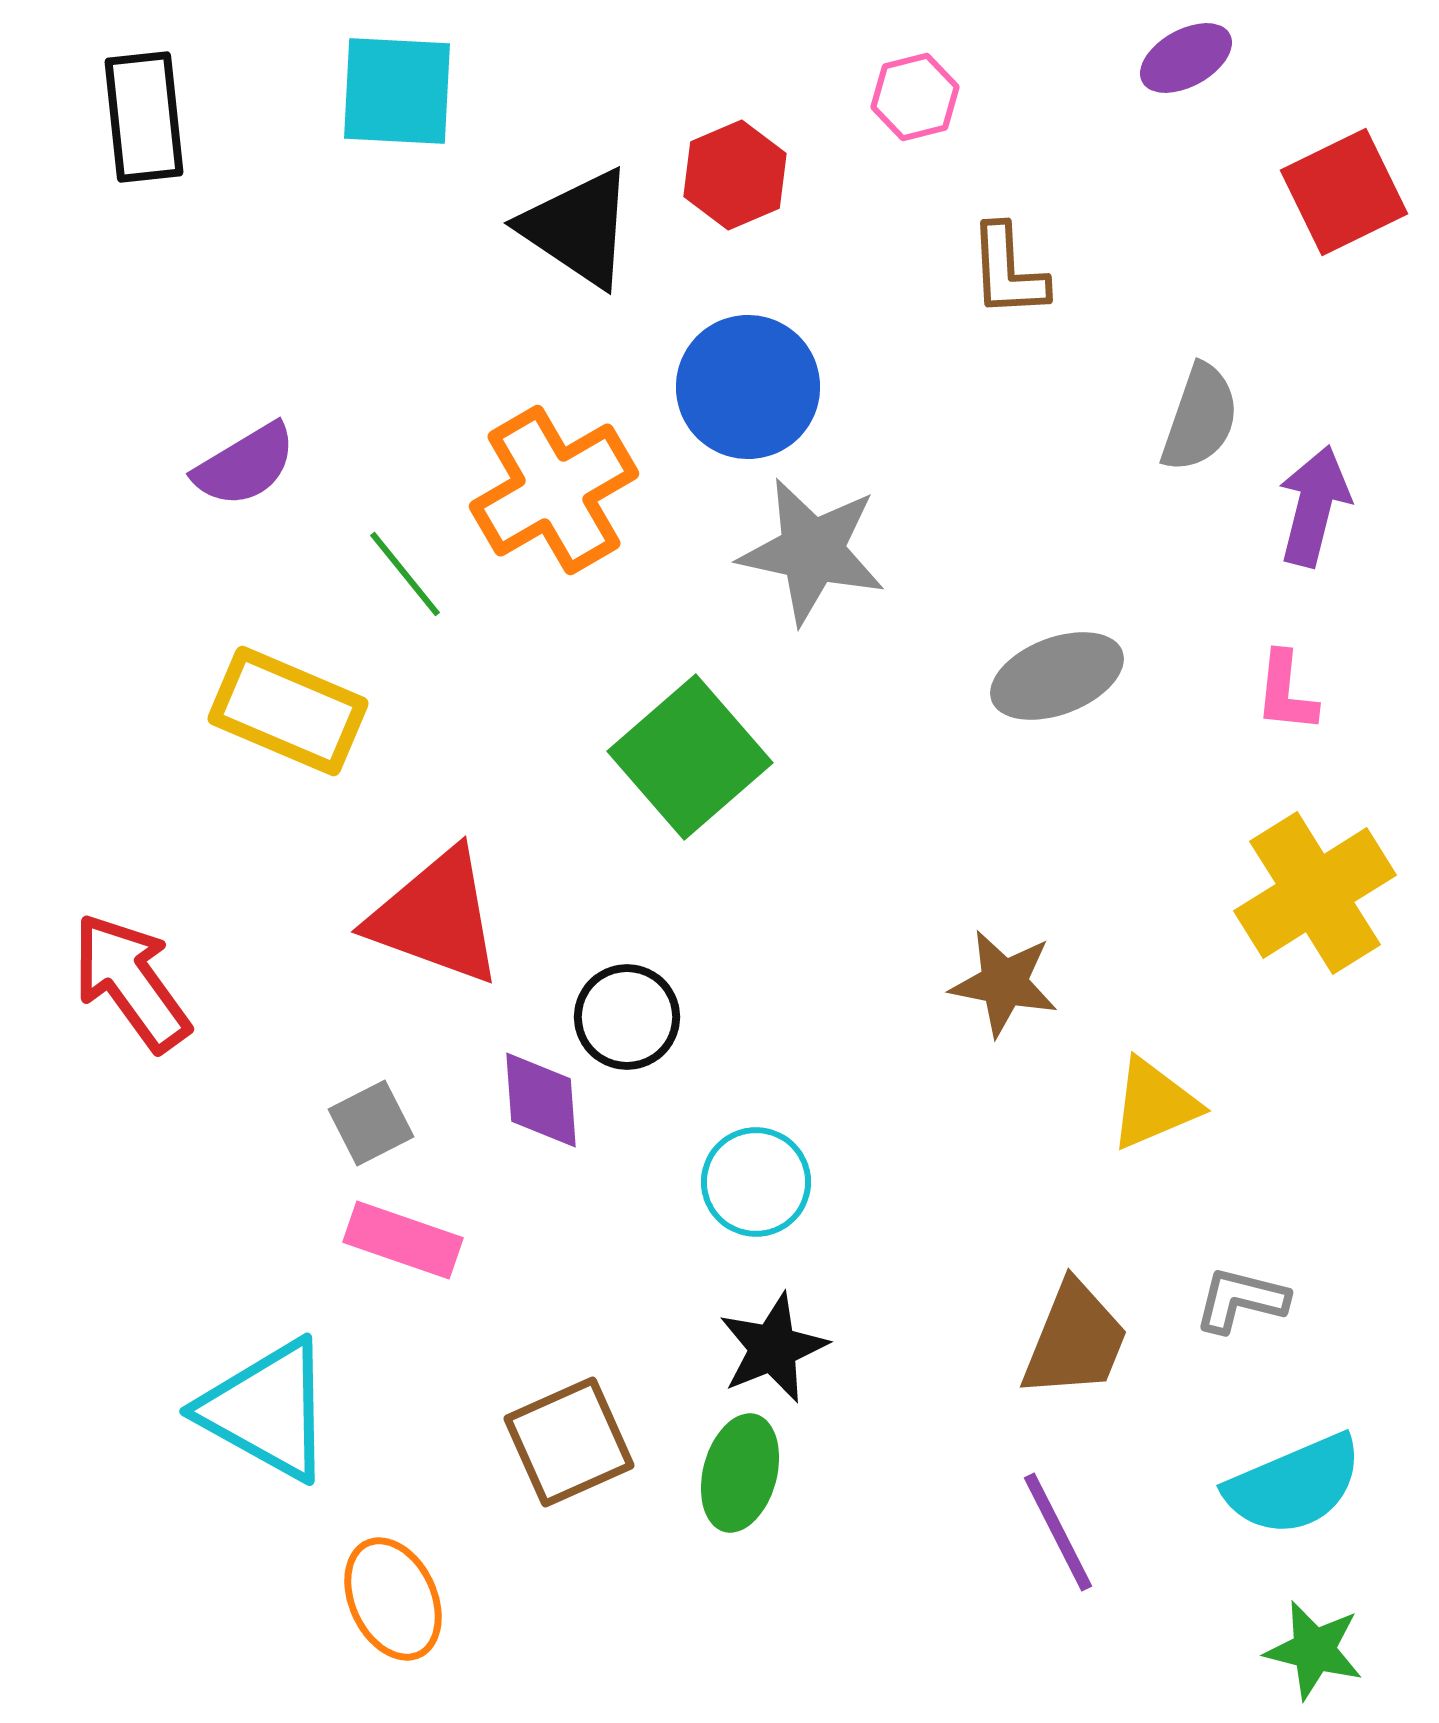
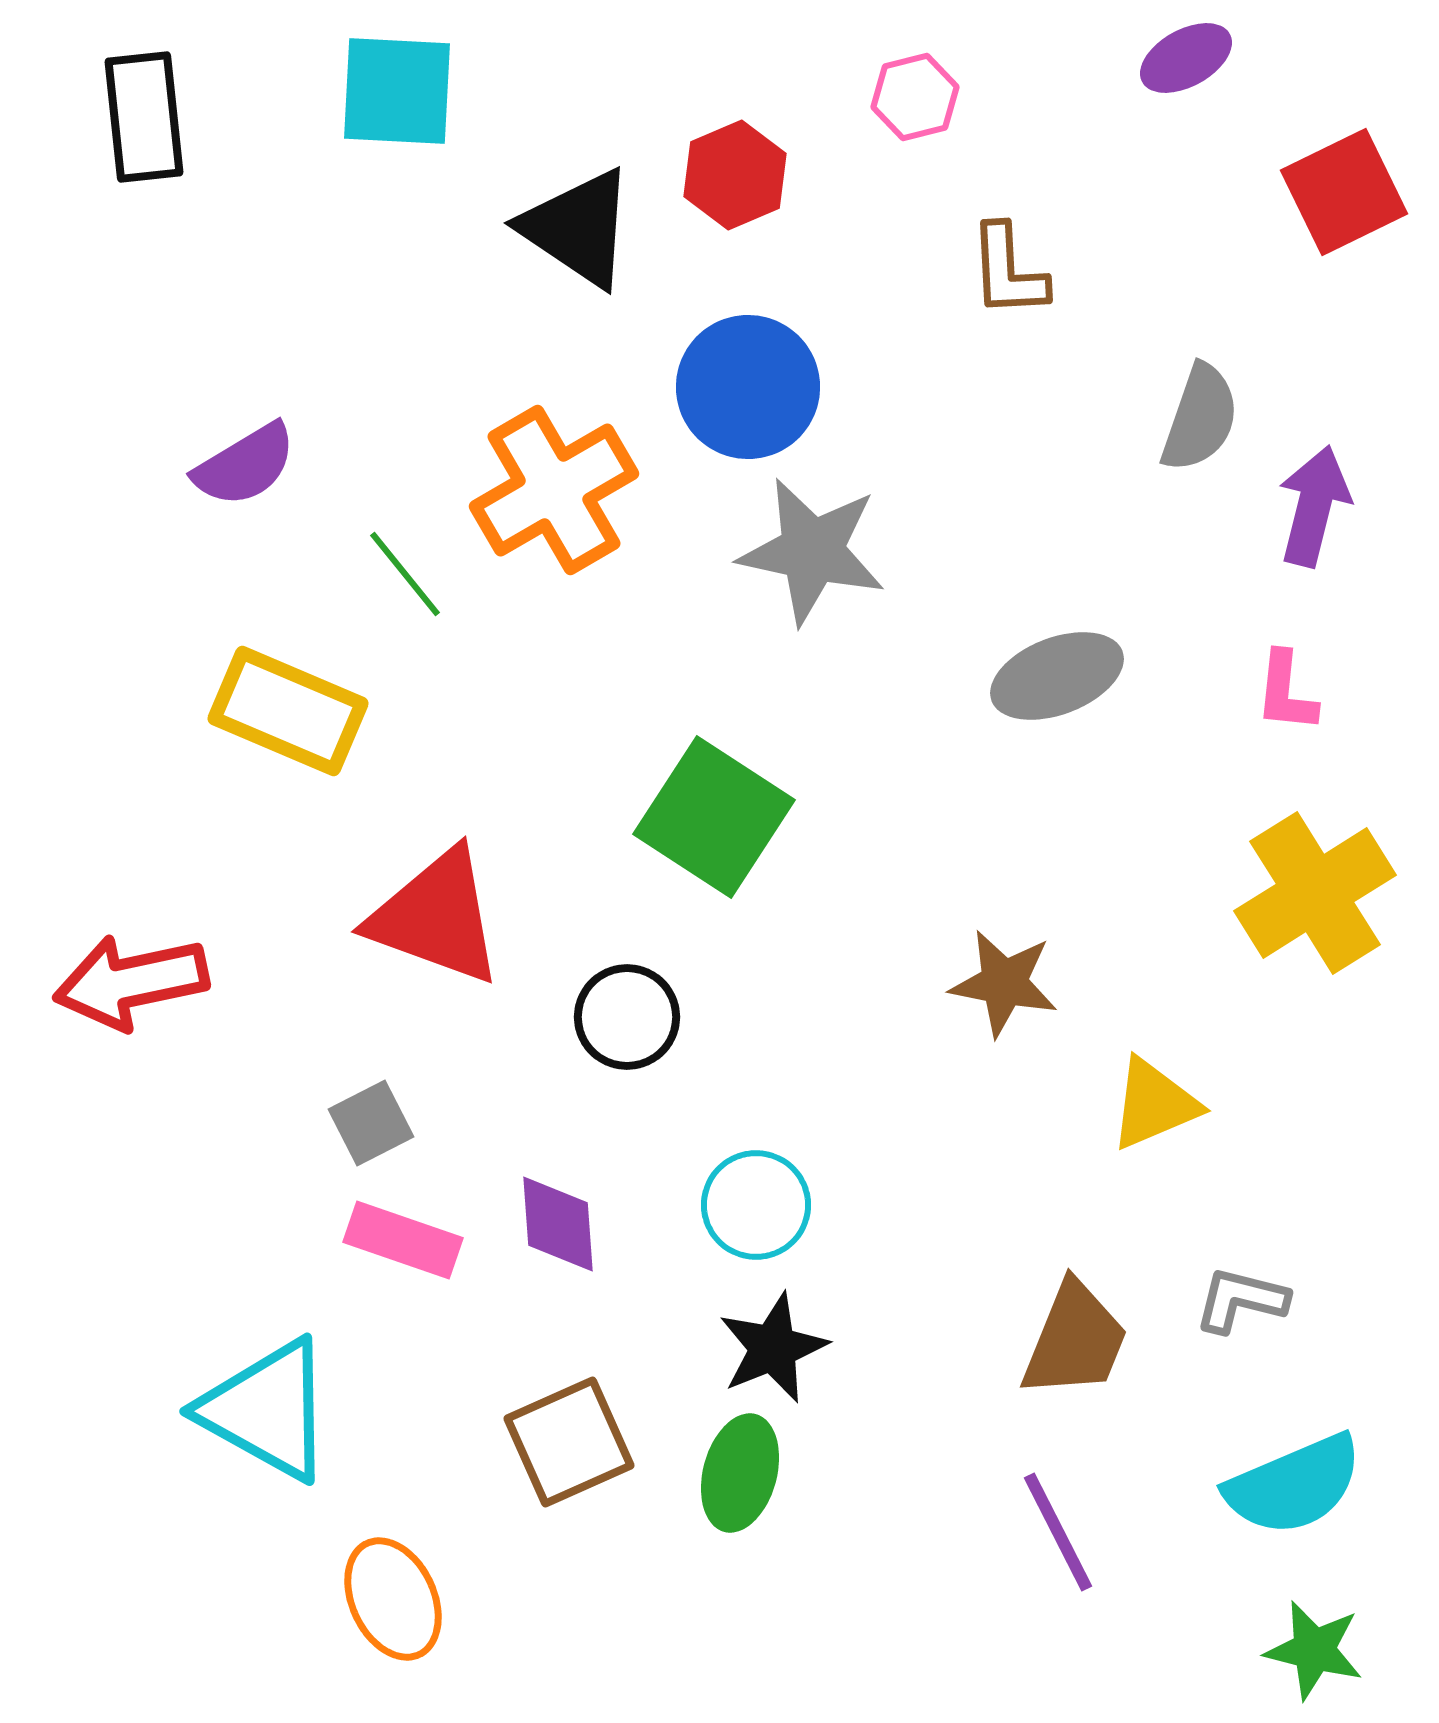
green square: moved 24 px right, 60 px down; rotated 16 degrees counterclockwise
red arrow: rotated 66 degrees counterclockwise
purple diamond: moved 17 px right, 124 px down
cyan circle: moved 23 px down
